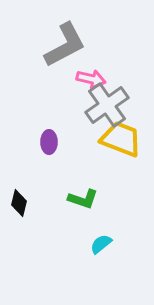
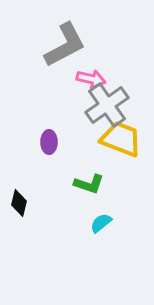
green L-shape: moved 6 px right, 15 px up
cyan semicircle: moved 21 px up
